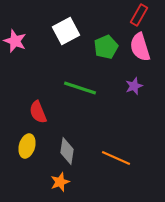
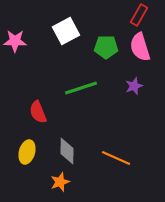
pink star: rotated 20 degrees counterclockwise
green pentagon: rotated 25 degrees clockwise
green line: moved 1 px right; rotated 36 degrees counterclockwise
yellow ellipse: moved 6 px down
gray diamond: rotated 8 degrees counterclockwise
